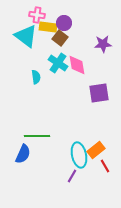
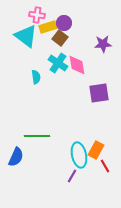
yellow rectangle: rotated 24 degrees counterclockwise
orange rectangle: rotated 24 degrees counterclockwise
blue semicircle: moved 7 px left, 3 px down
